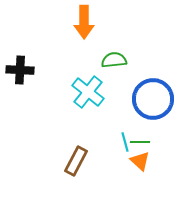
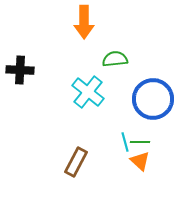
green semicircle: moved 1 px right, 1 px up
brown rectangle: moved 1 px down
